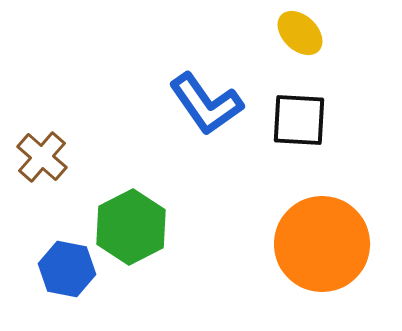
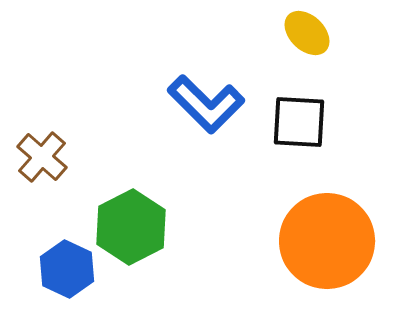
yellow ellipse: moved 7 px right
blue L-shape: rotated 10 degrees counterclockwise
black square: moved 2 px down
orange circle: moved 5 px right, 3 px up
blue hexagon: rotated 14 degrees clockwise
